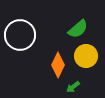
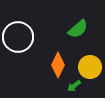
white circle: moved 2 px left, 2 px down
yellow circle: moved 4 px right, 11 px down
green arrow: moved 1 px right, 1 px up
